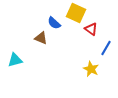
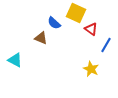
blue line: moved 3 px up
cyan triangle: rotated 42 degrees clockwise
